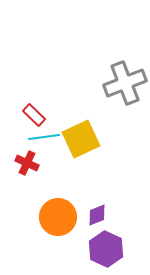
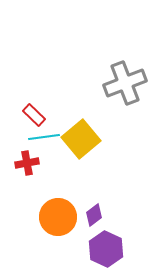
yellow square: rotated 15 degrees counterclockwise
red cross: rotated 35 degrees counterclockwise
purple diamond: moved 3 px left; rotated 15 degrees counterclockwise
